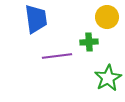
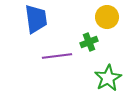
green cross: rotated 18 degrees counterclockwise
